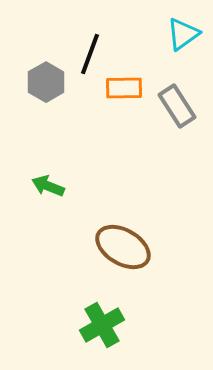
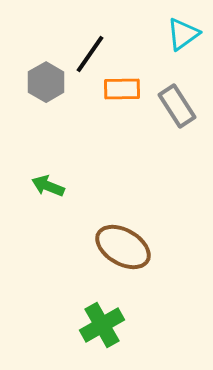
black line: rotated 15 degrees clockwise
orange rectangle: moved 2 px left, 1 px down
